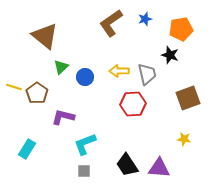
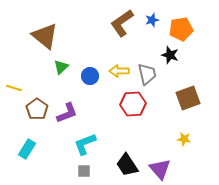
blue star: moved 7 px right, 1 px down
brown L-shape: moved 11 px right
blue circle: moved 5 px right, 1 px up
yellow line: moved 1 px down
brown pentagon: moved 16 px down
purple L-shape: moved 4 px right, 4 px up; rotated 145 degrees clockwise
purple triangle: moved 1 px right, 1 px down; rotated 45 degrees clockwise
